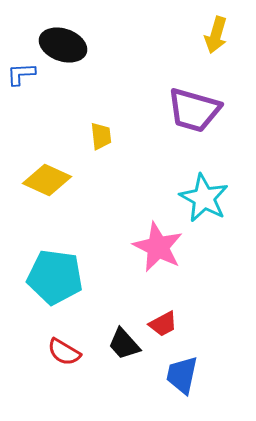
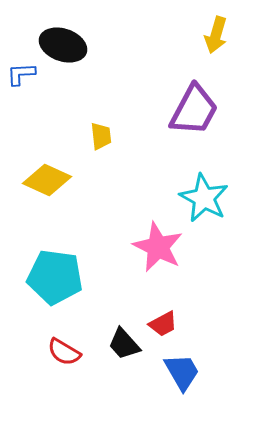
purple trapezoid: rotated 78 degrees counterclockwise
blue trapezoid: moved 3 px up; rotated 138 degrees clockwise
